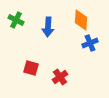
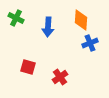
green cross: moved 2 px up
red square: moved 3 px left, 1 px up
